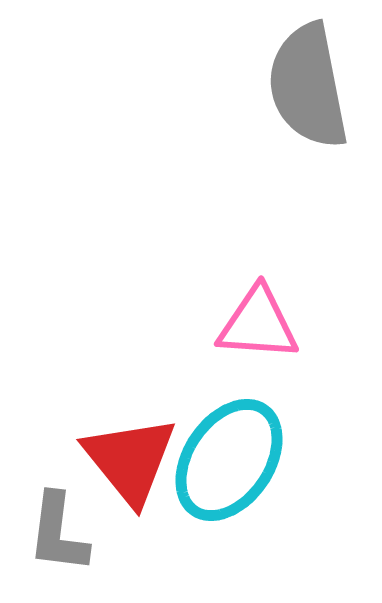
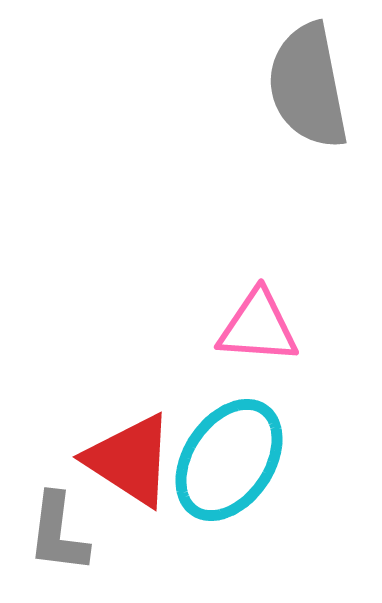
pink triangle: moved 3 px down
red triangle: rotated 18 degrees counterclockwise
